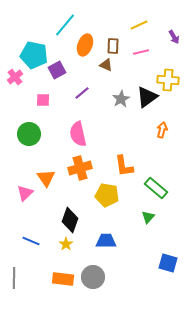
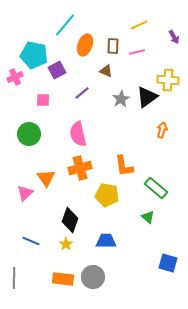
pink line: moved 4 px left
brown triangle: moved 6 px down
pink cross: rotated 14 degrees clockwise
green triangle: rotated 32 degrees counterclockwise
